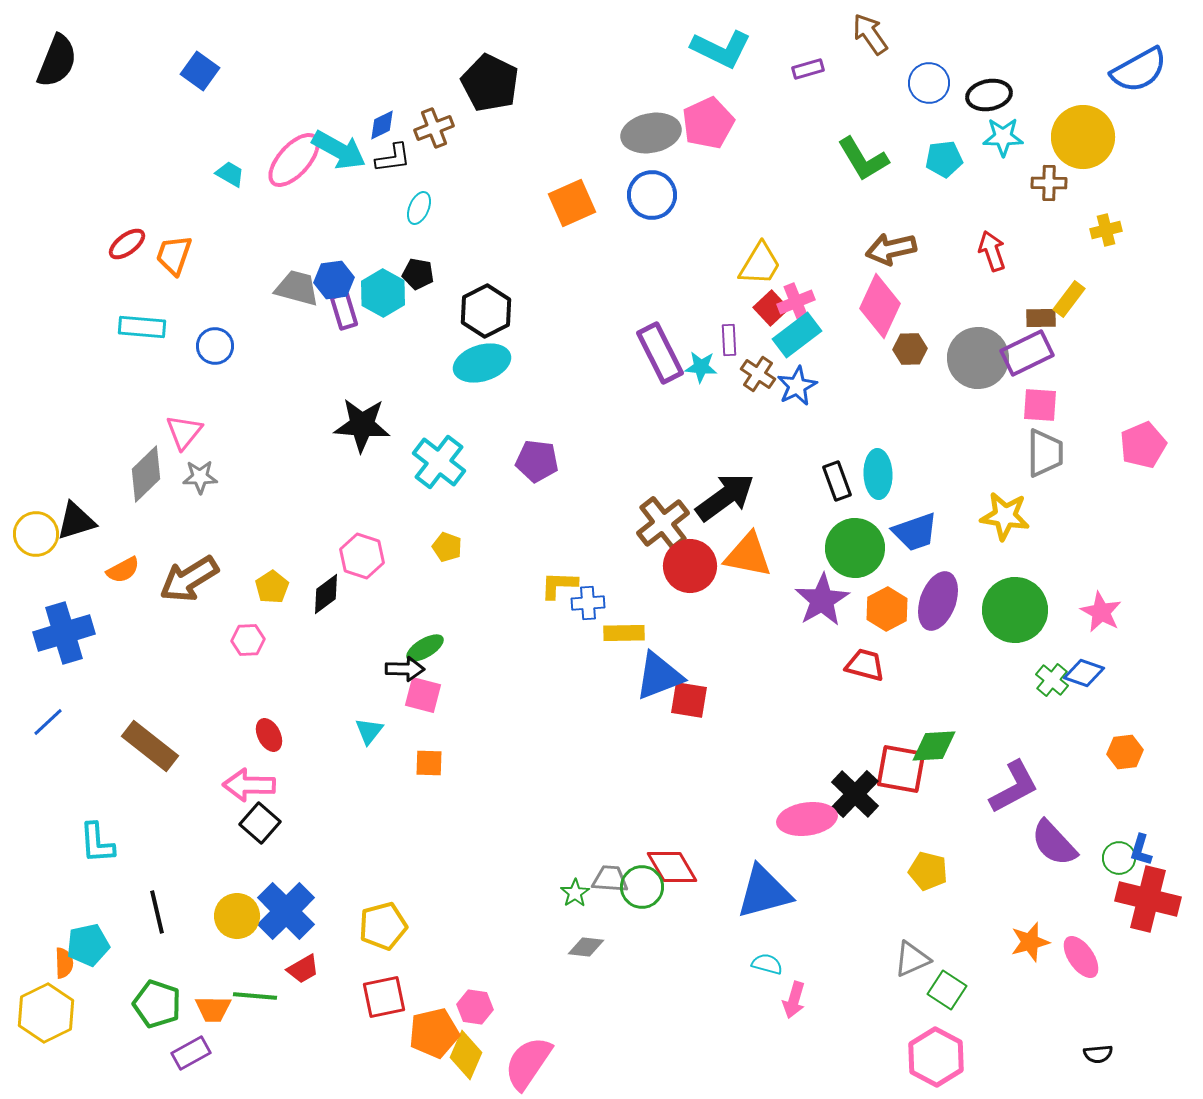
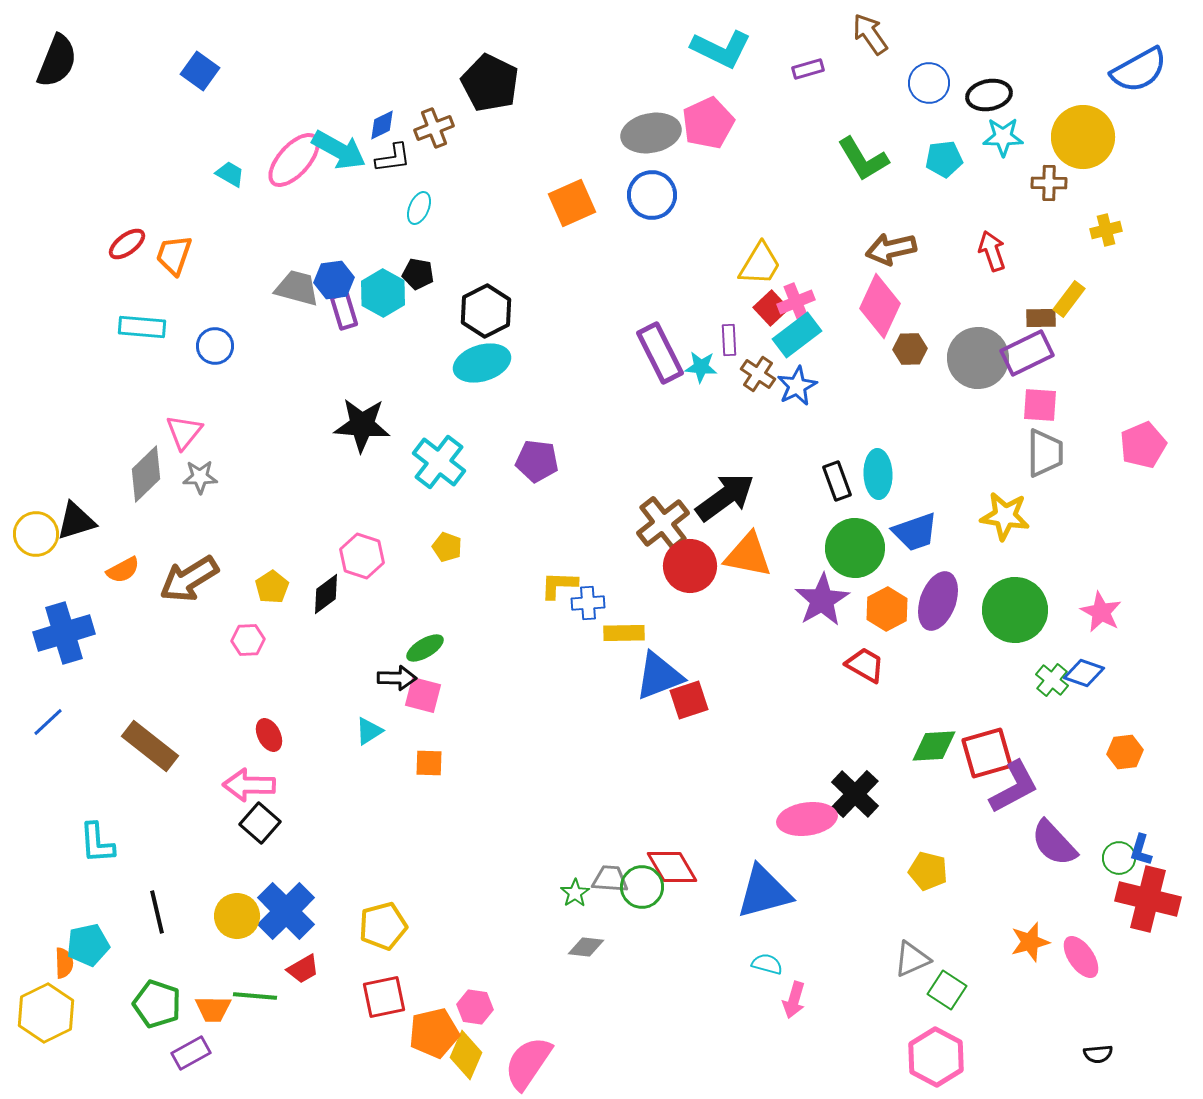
red trapezoid at (865, 665): rotated 15 degrees clockwise
black arrow at (405, 669): moved 8 px left, 9 px down
red square at (689, 700): rotated 27 degrees counterclockwise
cyan triangle at (369, 731): rotated 20 degrees clockwise
red square at (901, 769): moved 86 px right, 16 px up; rotated 26 degrees counterclockwise
